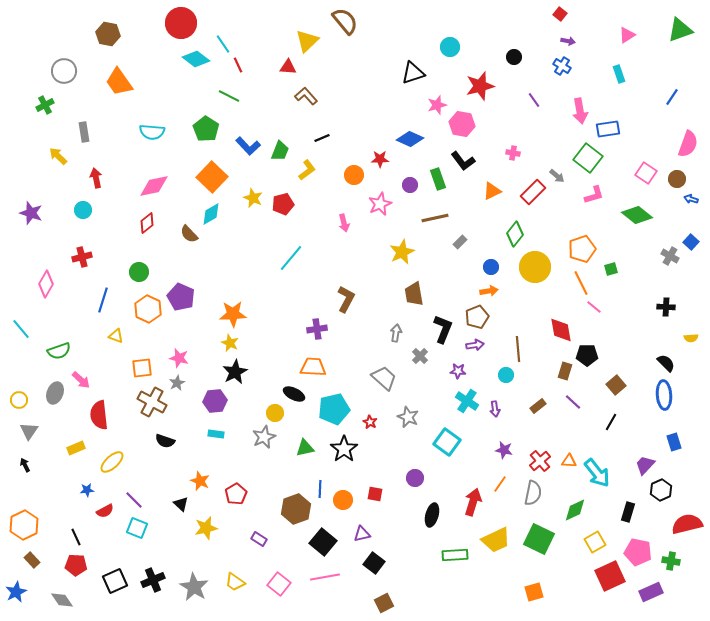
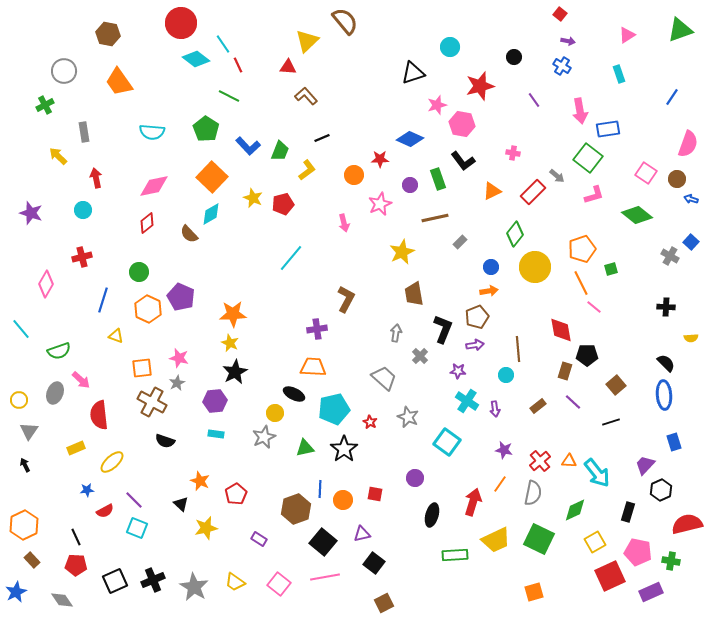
black line at (611, 422): rotated 42 degrees clockwise
